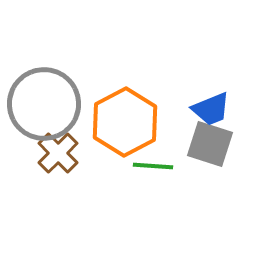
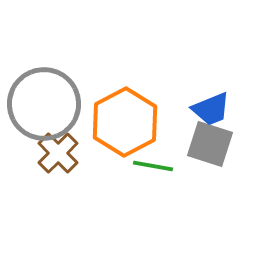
green line: rotated 6 degrees clockwise
